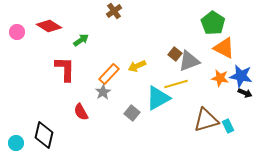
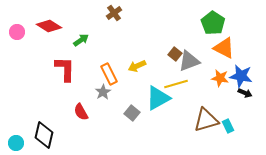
brown cross: moved 2 px down
orange rectangle: rotated 70 degrees counterclockwise
